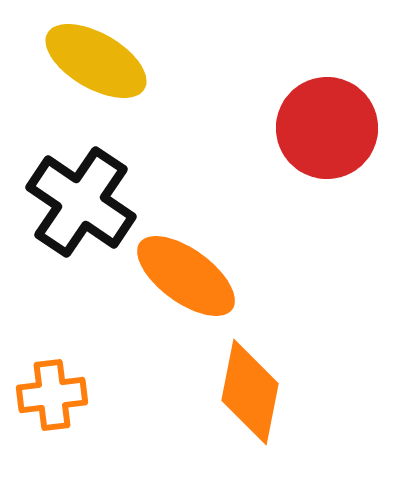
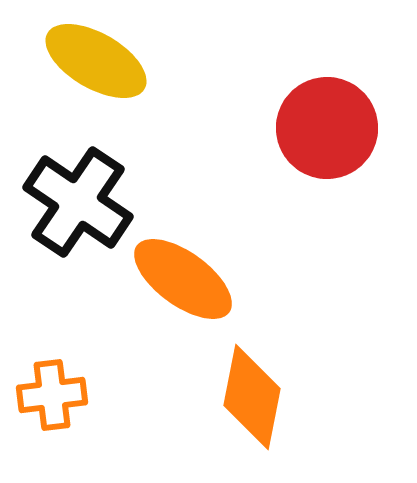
black cross: moved 3 px left
orange ellipse: moved 3 px left, 3 px down
orange diamond: moved 2 px right, 5 px down
